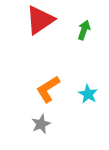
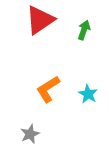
gray star: moved 11 px left, 10 px down
